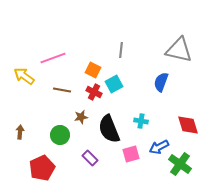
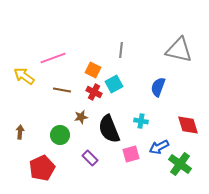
blue semicircle: moved 3 px left, 5 px down
